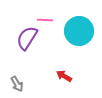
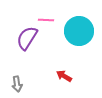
pink line: moved 1 px right
gray arrow: rotated 21 degrees clockwise
